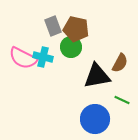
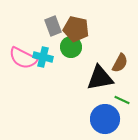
black triangle: moved 3 px right, 2 px down
blue circle: moved 10 px right
